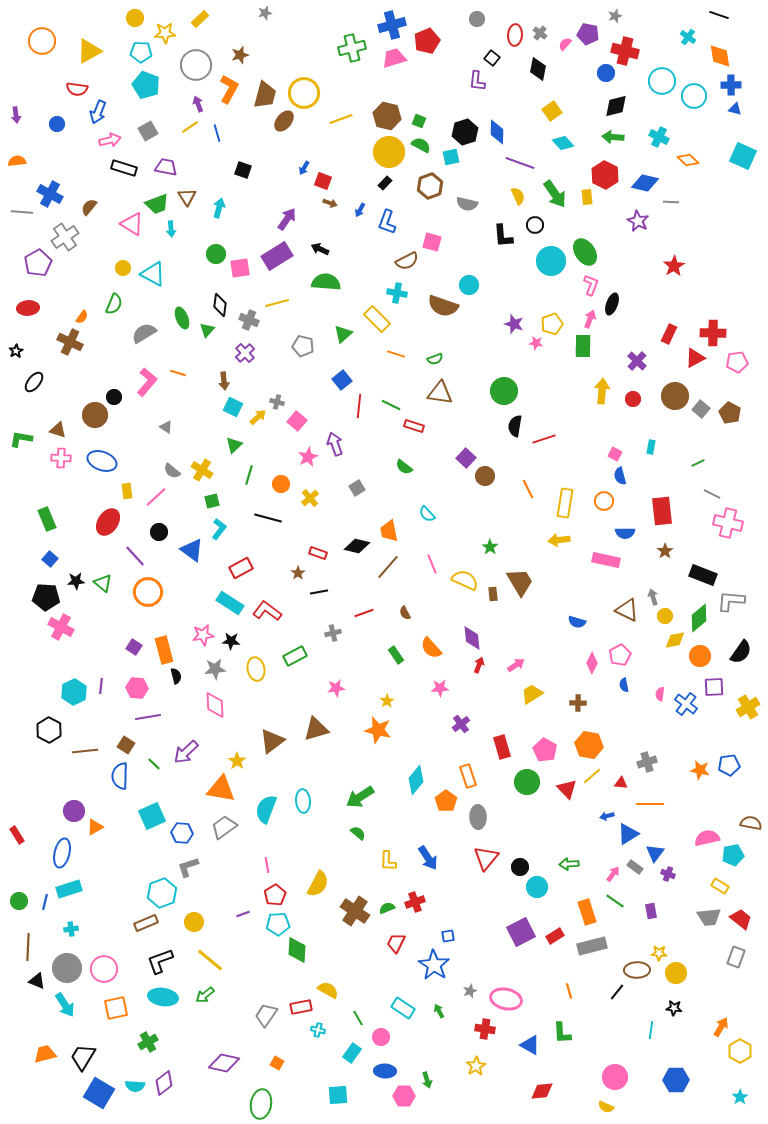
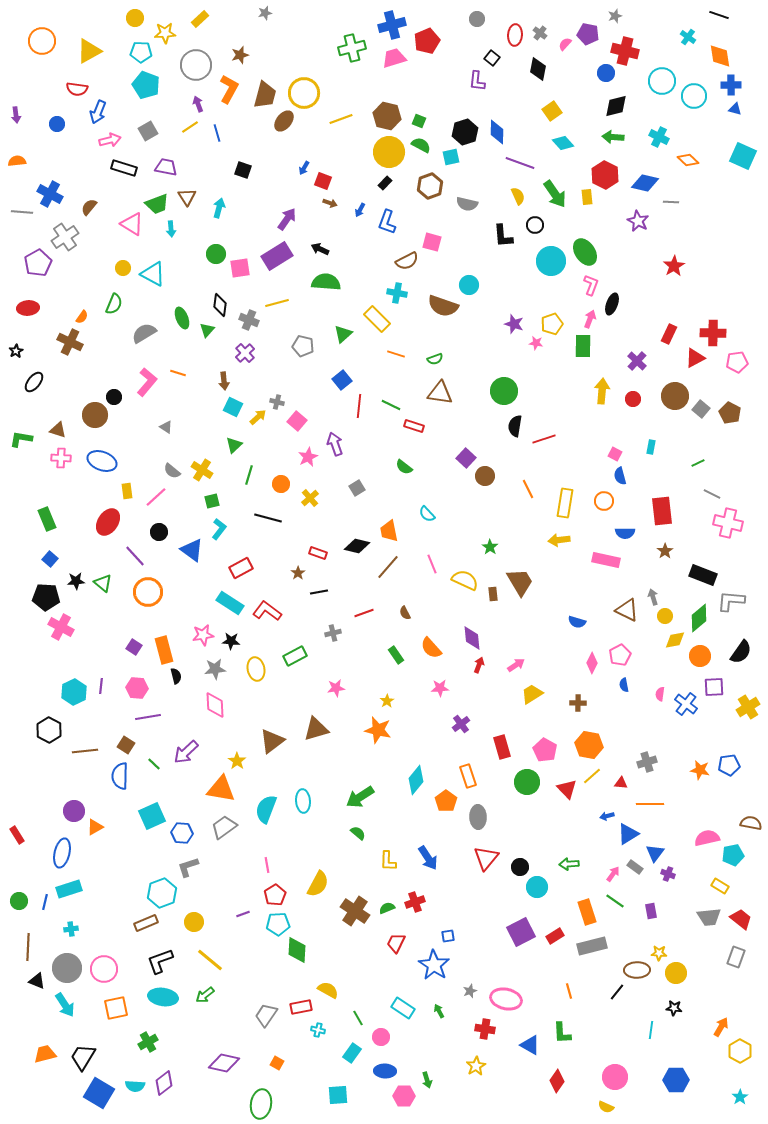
red diamond at (542, 1091): moved 15 px right, 10 px up; rotated 50 degrees counterclockwise
